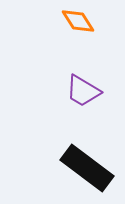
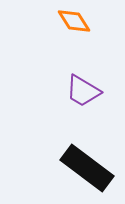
orange diamond: moved 4 px left
